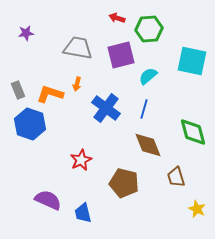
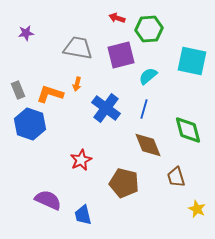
green diamond: moved 5 px left, 2 px up
blue trapezoid: moved 2 px down
